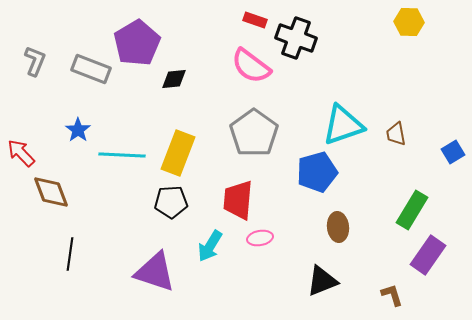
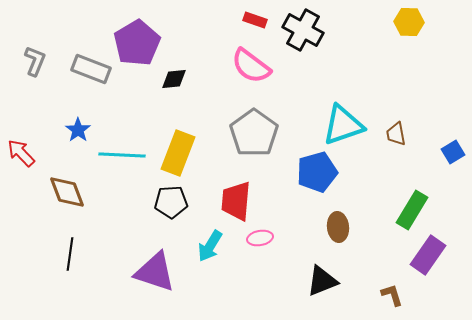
black cross: moved 7 px right, 8 px up; rotated 9 degrees clockwise
brown diamond: moved 16 px right
red trapezoid: moved 2 px left, 1 px down
